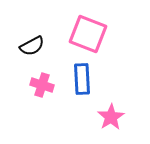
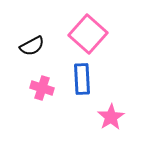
pink square: rotated 21 degrees clockwise
pink cross: moved 3 px down
